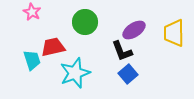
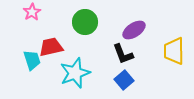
pink star: rotated 12 degrees clockwise
yellow trapezoid: moved 18 px down
red trapezoid: moved 2 px left
black L-shape: moved 1 px right, 3 px down
blue square: moved 4 px left, 6 px down
